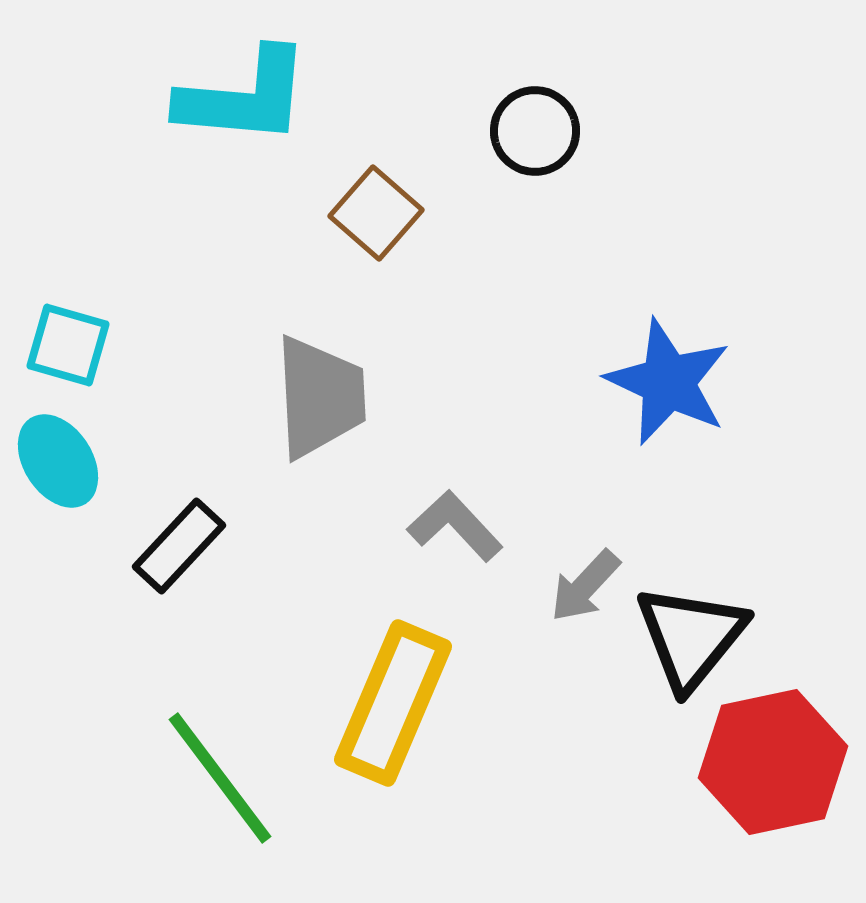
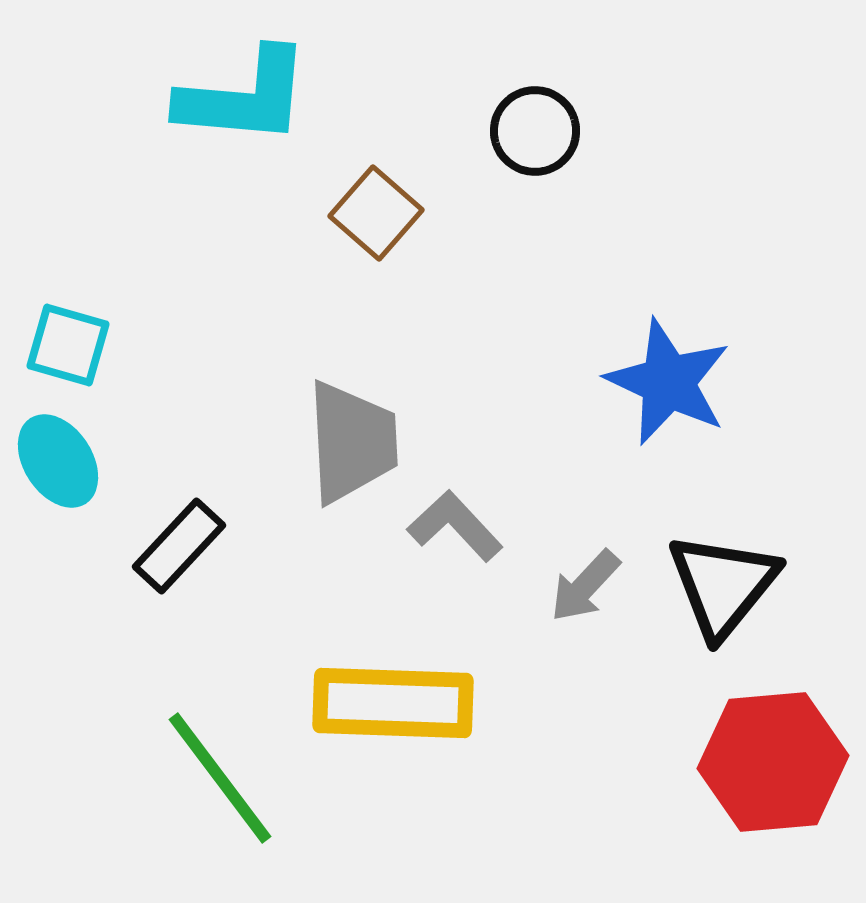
gray trapezoid: moved 32 px right, 45 px down
black triangle: moved 32 px right, 52 px up
yellow rectangle: rotated 69 degrees clockwise
red hexagon: rotated 7 degrees clockwise
